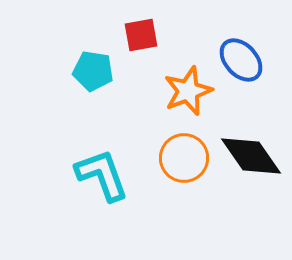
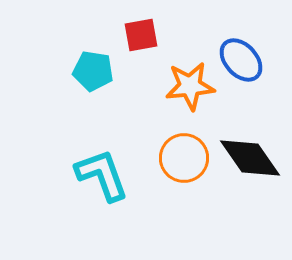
orange star: moved 2 px right, 5 px up; rotated 15 degrees clockwise
black diamond: moved 1 px left, 2 px down
